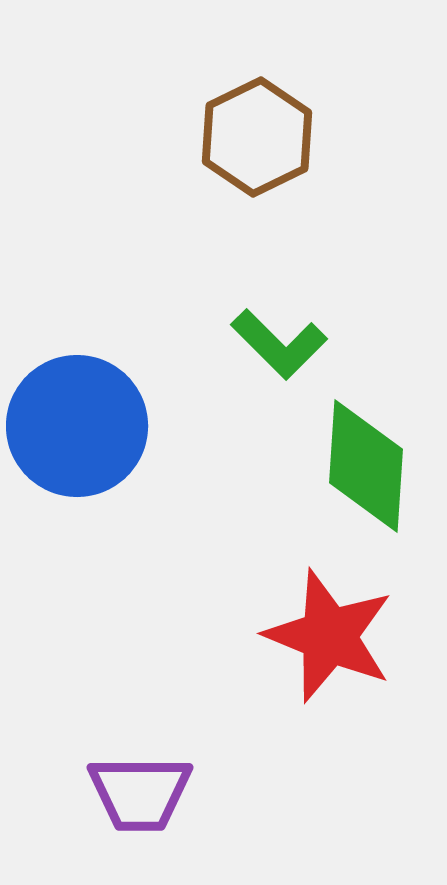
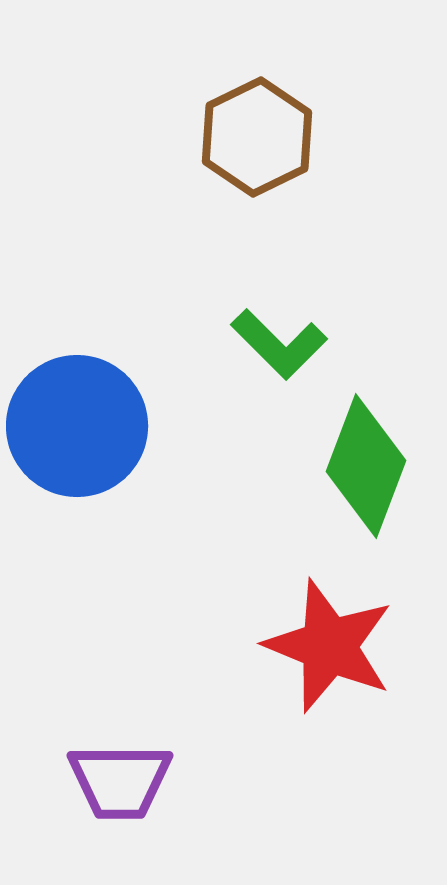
green diamond: rotated 17 degrees clockwise
red star: moved 10 px down
purple trapezoid: moved 20 px left, 12 px up
